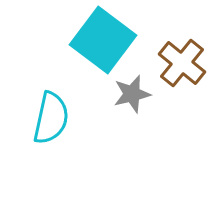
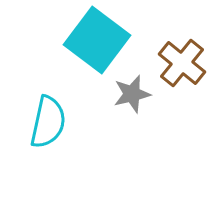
cyan square: moved 6 px left
cyan semicircle: moved 3 px left, 4 px down
